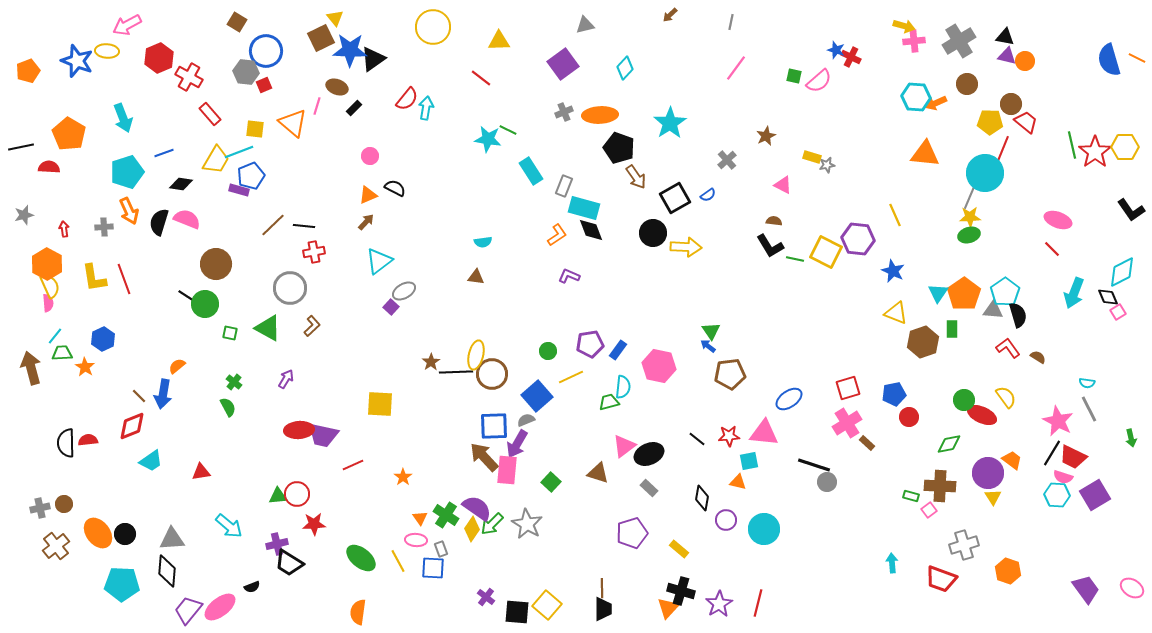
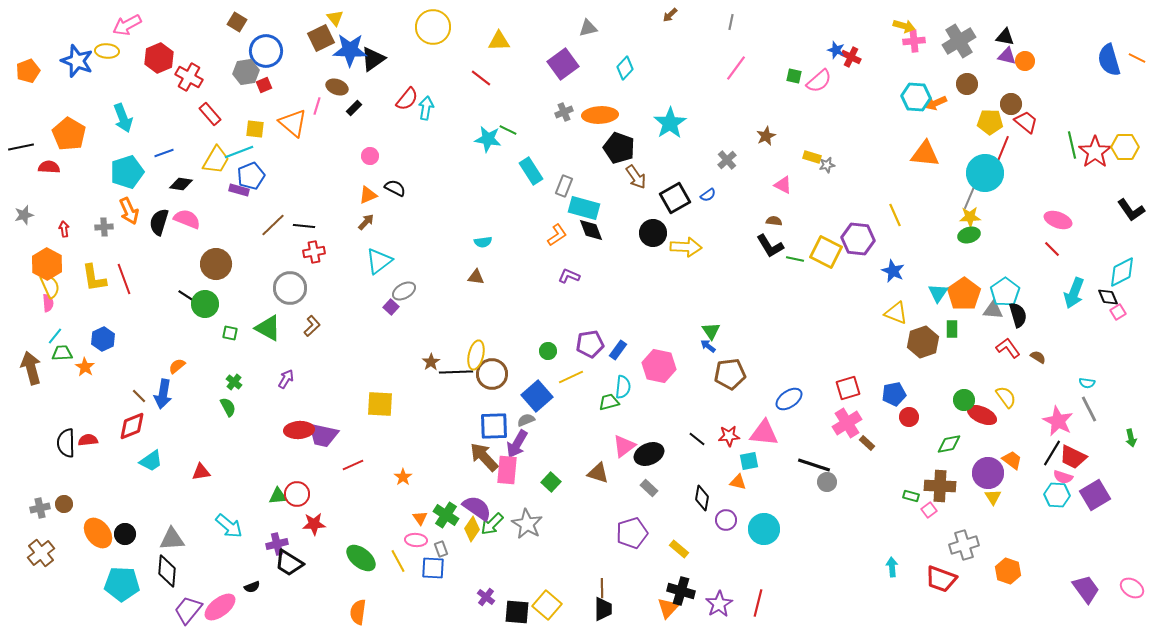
gray triangle at (585, 25): moved 3 px right, 3 px down
gray hexagon at (246, 72): rotated 15 degrees counterclockwise
brown cross at (56, 546): moved 15 px left, 7 px down
cyan arrow at (892, 563): moved 4 px down
